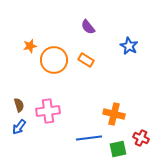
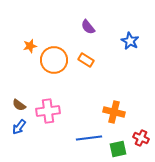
blue star: moved 1 px right, 5 px up
brown semicircle: rotated 144 degrees clockwise
orange cross: moved 2 px up
